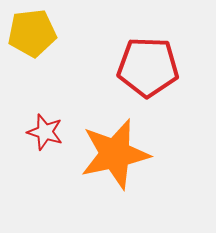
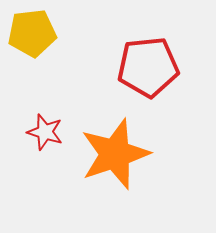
red pentagon: rotated 8 degrees counterclockwise
orange star: rotated 6 degrees counterclockwise
